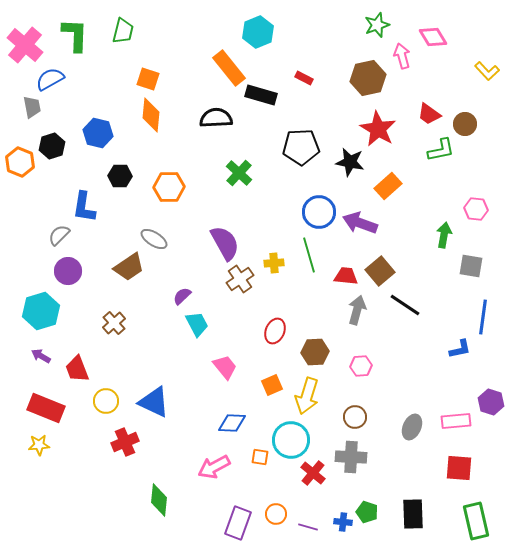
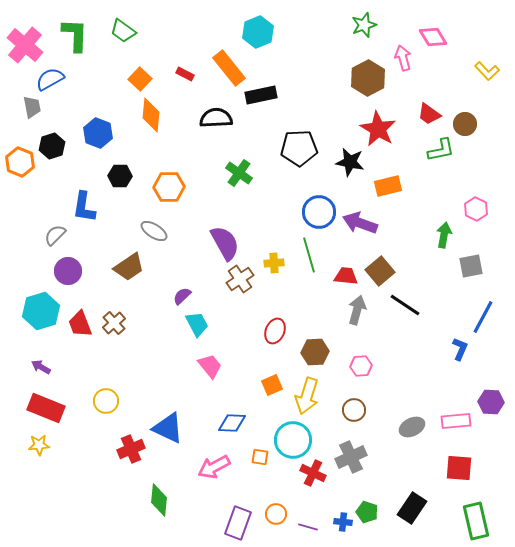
green star at (377, 25): moved 13 px left
green trapezoid at (123, 31): rotated 112 degrees clockwise
pink arrow at (402, 56): moved 1 px right, 2 px down
red rectangle at (304, 78): moved 119 px left, 4 px up
brown hexagon at (368, 78): rotated 16 degrees counterclockwise
orange square at (148, 79): moved 8 px left; rotated 25 degrees clockwise
black rectangle at (261, 95): rotated 28 degrees counterclockwise
blue hexagon at (98, 133): rotated 8 degrees clockwise
black pentagon at (301, 147): moved 2 px left, 1 px down
green cross at (239, 173): rotated 8 degrees counterclockwise
orange rectangle at (388, 186): rotated 28 degrees clockwise
pink hexagon at (476, 209): rotated 20 degrees clockwise
gray semicircle at (59, 235): moved 4 px left
gray ellipse at (154, 239): moved 8 px up
gray square at (471, 266): rotated 20 degrees counterclockwise
blue line at (483, 317): rotated 20 degrees clockwise
blue L-shape at (460, 349): rotated 55 degrees counterclockwise
purple arrow at (41, 356): moved 11 px down
pink trapezoid at (225, 367): moved 15 px left, 1 px up
red trapezoid at (77, 369): moved 3 px right, 45 px up
blue triangle at (154, 402): moved 14 px right, 26 px down
purple hexagon at (491, 402): rotated 15 degrees counterclockwise
brown circle at (355, 417): moved 1 px left, 7 px up
gray ellipse at (412, 427): rotated 40 degrees clockwise
cyan circle at (291, 440): moved 2 px right
red cross at (125, 442): moved 6 px right, 7 px down
gray cross at (351, 457): rotated 28 degrees counterclockwise
red cross at (313, 473): rotated 15 degrees counterclockwise
black rectangle at (413, 514): moved 1 px left, 6 px up; rotated 36 degrees clockwise
